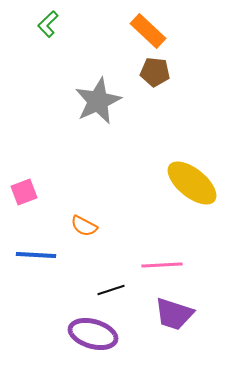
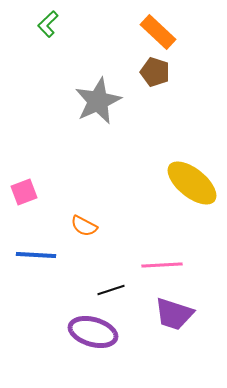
orange rectangle: moved 10 px right, 1 px down
brown pentagon: rotated 12 degrees clockwise
purple ellipse: moved 2 px up
